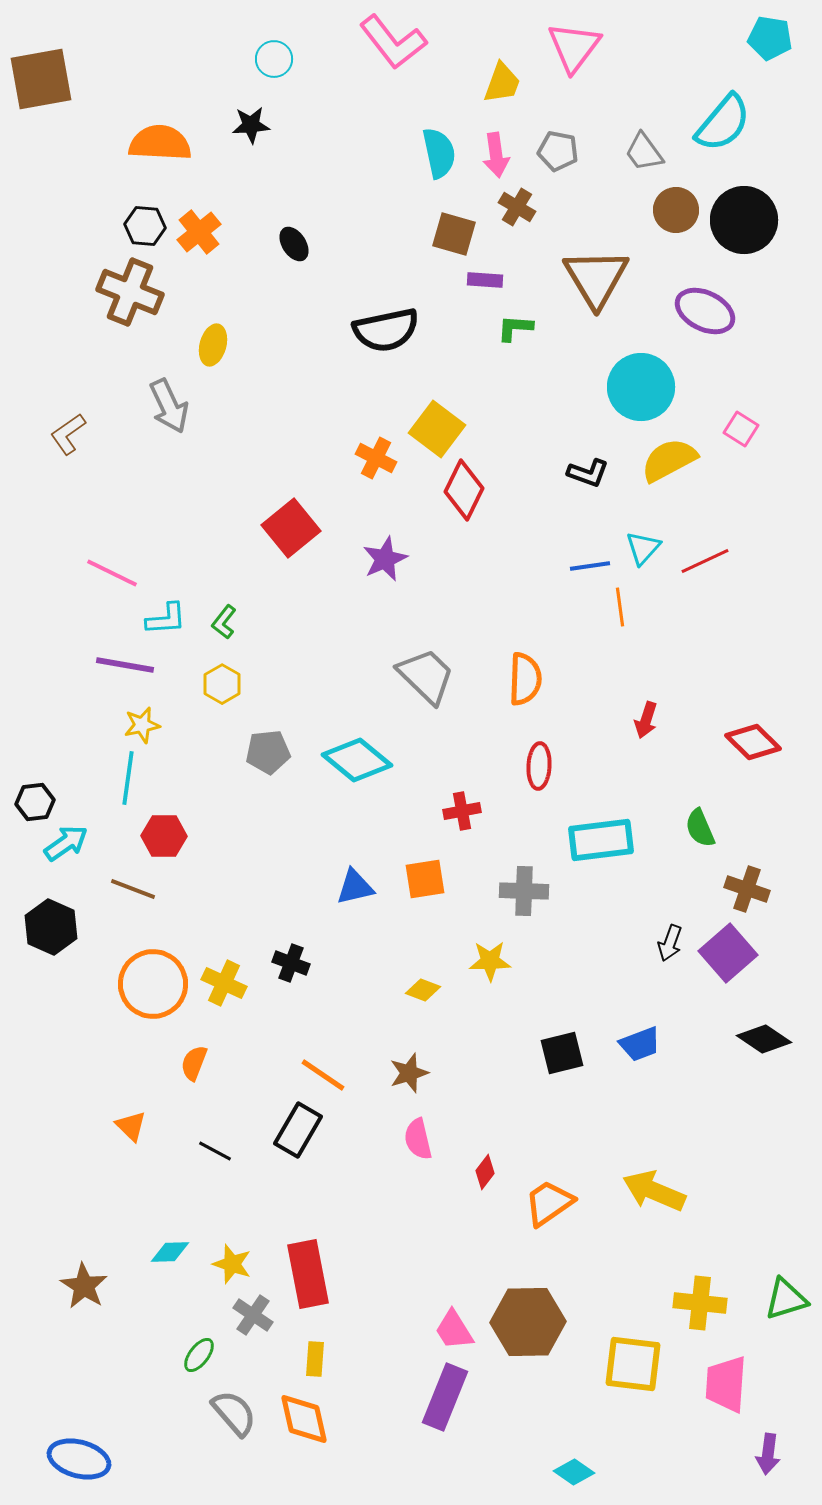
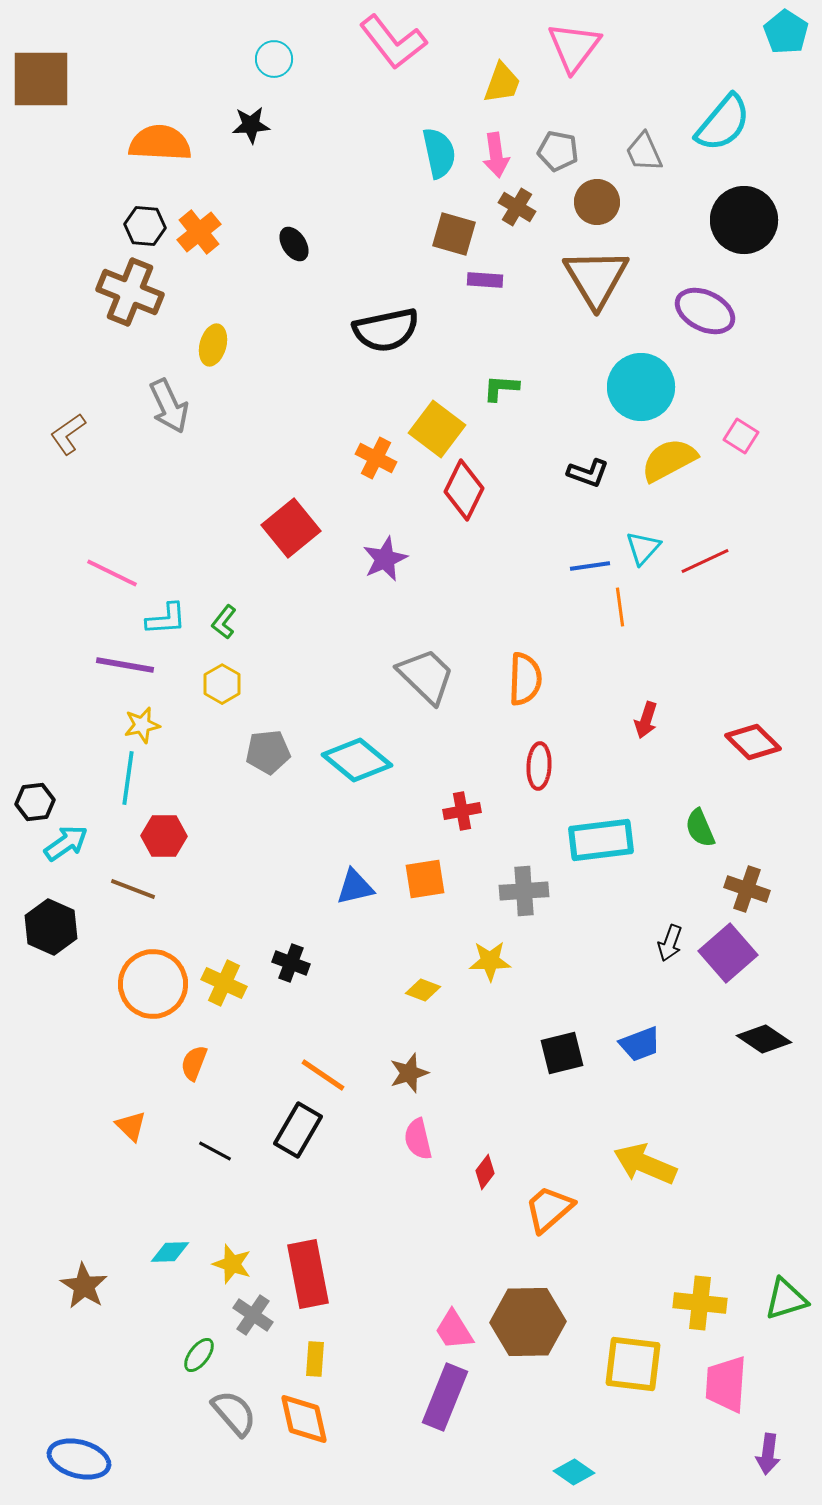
cyan pentagon at (770, 38): moved 16 px right, 6 px up; rotated 24 degrees clockwise
brown square at (41, 79): rotated 10 degrees clockwise
gray trapezoid at (644, 152): rotated 12 degrees clockwise
brown circle at (676, 210): moved 79 px left, 8 px up
green L-shape at (515, 328): moved 14 px left, 60 px down
pink square at (741, 429): moved 7 px down
gray cross at (524, 891): rotated 6 degrees counterclockwise
yellow arrow at (654, 1191): moved 9 px left, 27 px up
orange trapezoid at (549, 1203): moved 6 px down; rotated 6 degrees counterclockwise
